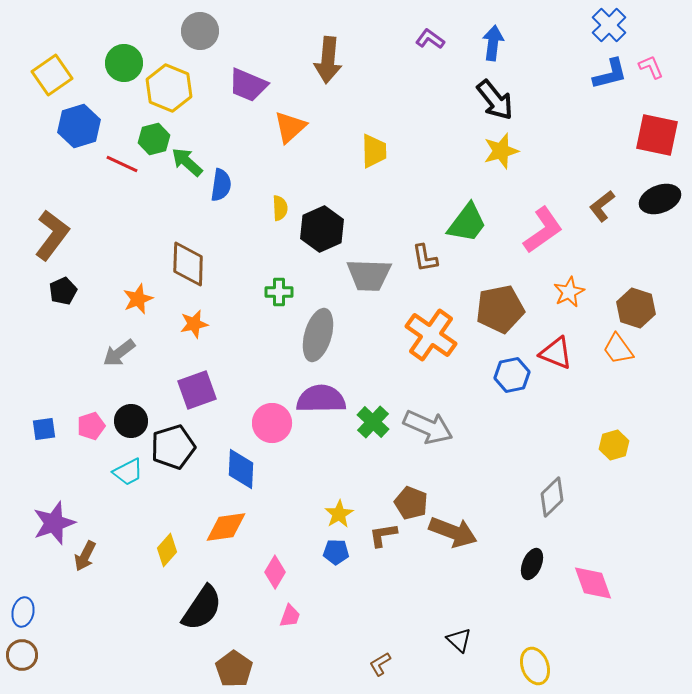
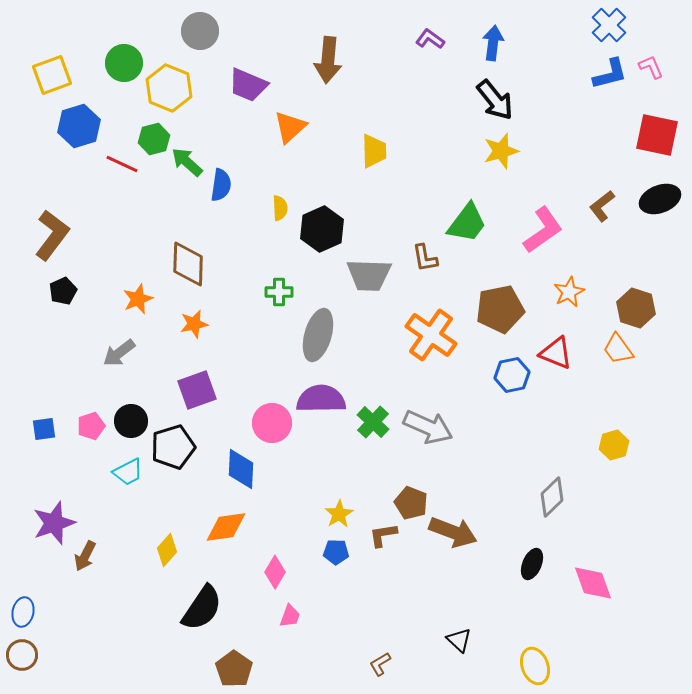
yellow square at (52, 75): rotated 15 degrees clockwise
